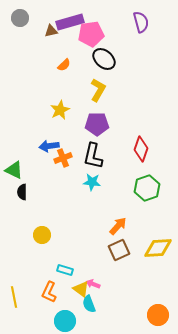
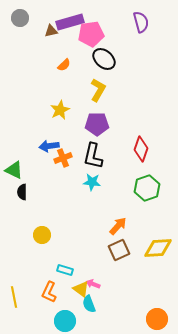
orange circle: moved 1 px left, 4 px down
